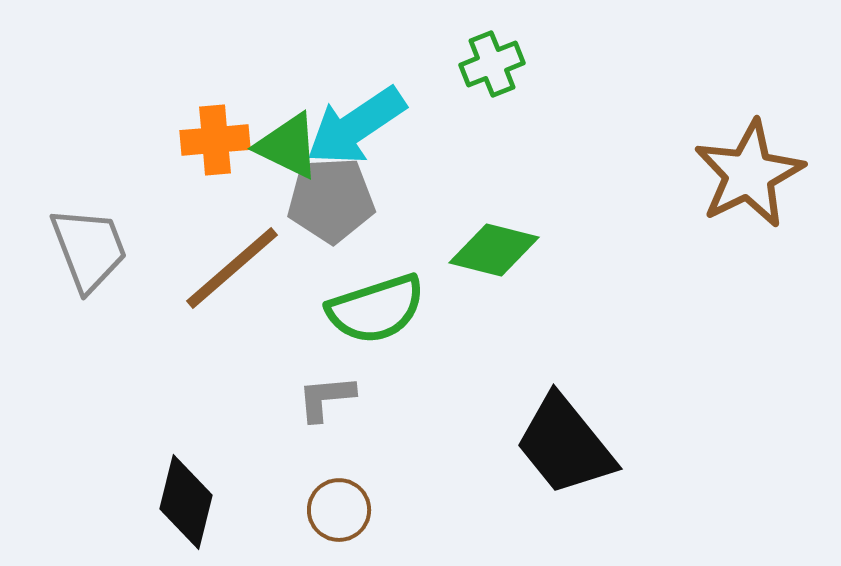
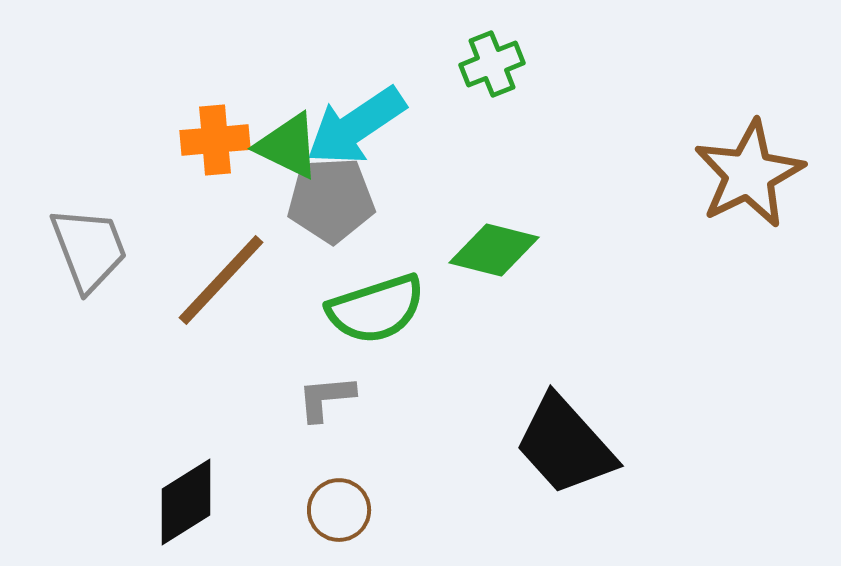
brown line: moved 11 px left, 12 px down; rotated 6 degrees counterclockwise
black trapezoid: rotated 3 degrees counterclockwise
black diamond: rotated 44 degrees clockwise
